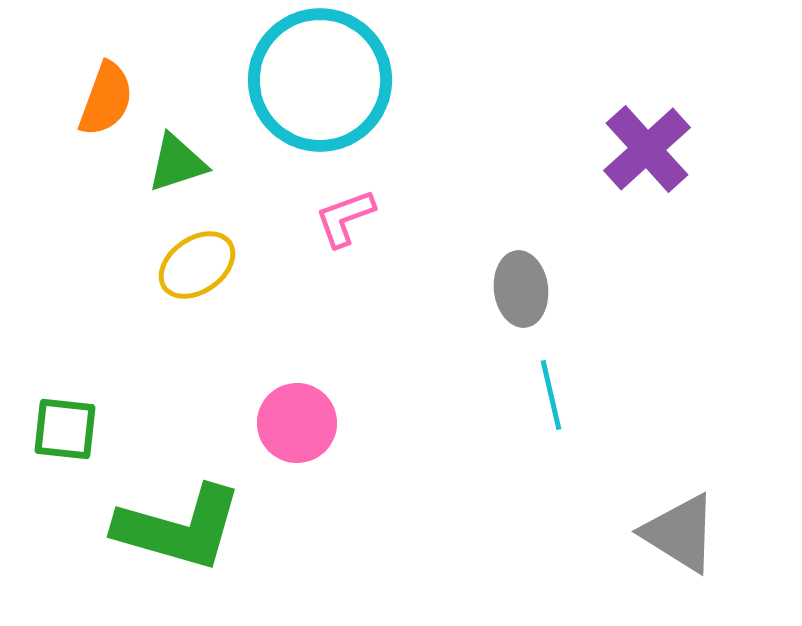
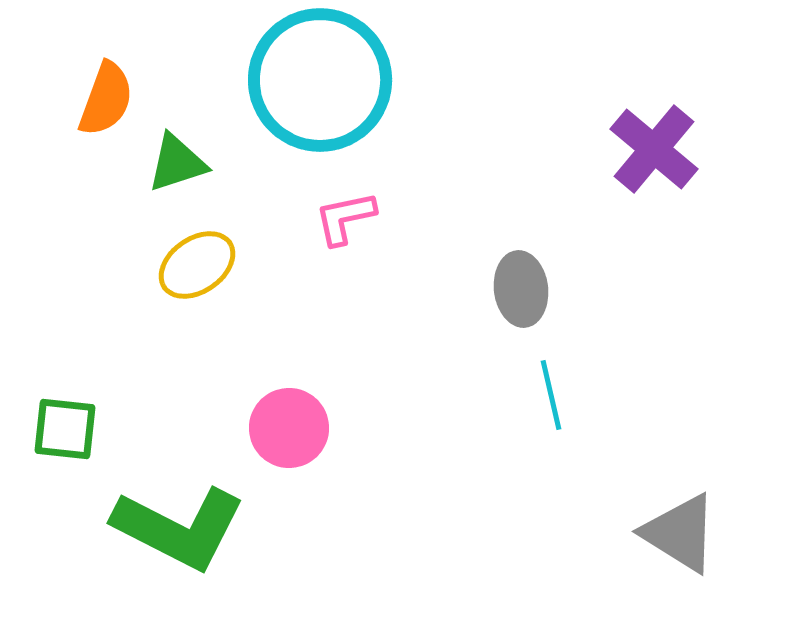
purple cross: moved 7 px right; rotated 8 degrees counterclockwise
pink L-shape: rotated 8 degrees clockwise
pink circle: moved 8 px left, 5 px down
green L-shape: rotated 11 degrees clockwise
